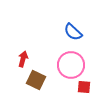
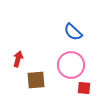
red arrow: moved 5 px left
brown square: rotated 30 degrees counterclockwise
red square: moved 1 px down
